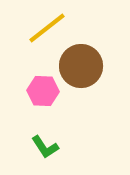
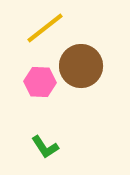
yellow line: moved 2 px left
pink hexagon: moved 3 px left, 9 px up
